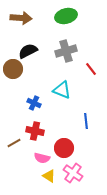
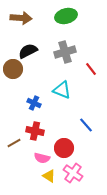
gray cross: moved 1 px left, 1 px down
blue line: moved 4 px down; rotated 35 degrees counterclockwise
